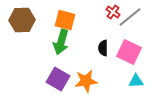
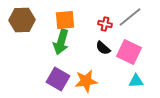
red cross: moved 8 px left, 12 px down; rotated 24 degrees counterclockwise
orange square: rotated 20 degrees counterclockwise
black semicircle: rotated 49 degrees counterclockwise
